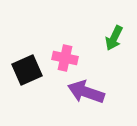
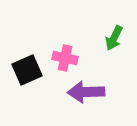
purple arrow: rotated 21 degrees counterclockwise
